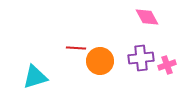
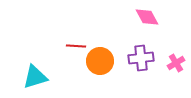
red line: moved 2 px up
pink cross: moved 9 px right, 2 px up; rotated 12 degrees counterclockwise
